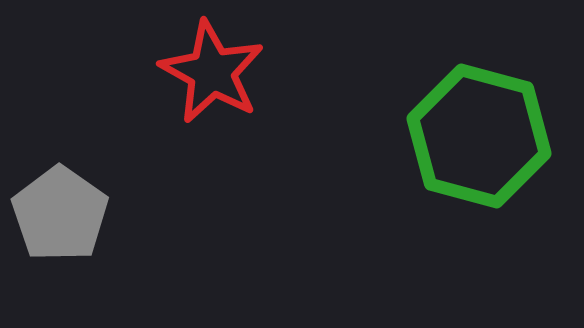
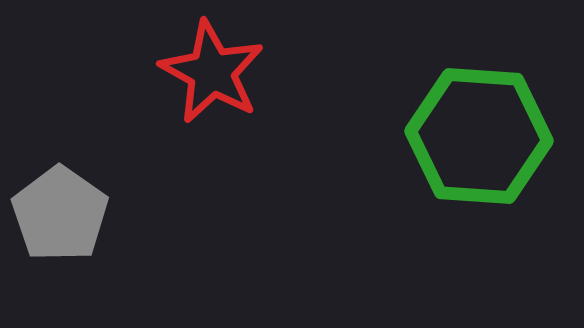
green hexagon: rotated 11 degrees counterclockwise
